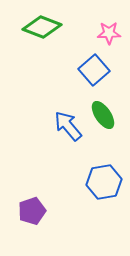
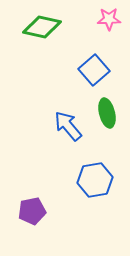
green diamond: rotated 9 degrees counterclockwise
pink star: moved 14 px up
green ellipse: moved 4 px right, 2 px up; rotated 20 degrees clockwise
blue hexagon: moved 9 px left, 2 px up
purple pentagon: rotated 8 degrees clockwise
